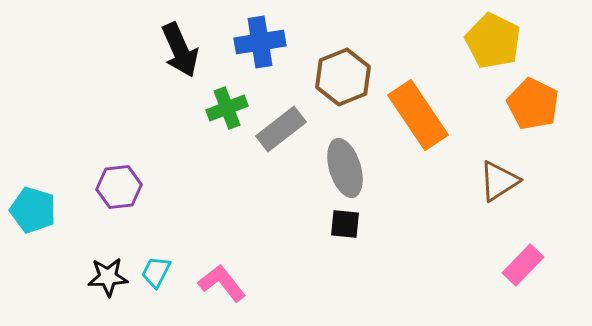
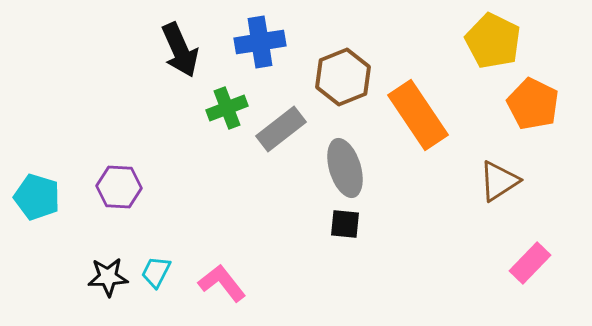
purple hexagon: rotated 9 degrees clockwise
cyan pentagon: moved 4 px right, 13 px up
pink rectangle: moved 7 px right, 2 px up
